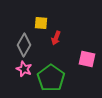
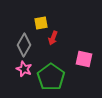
yellow square: rotated 16 degrees counterclockwise
red arrow: moved 3 px left
pink square: moved 3 px left
green pentagon: moved 1 px up
